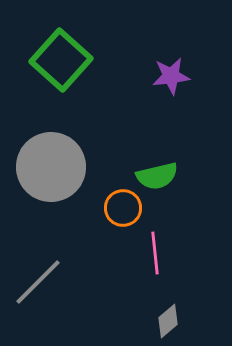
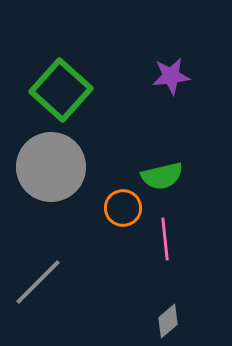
green square: moved 30 px down
green semicircle: moved 5 px right
pink line: moved 10 px right, 14 px up
